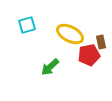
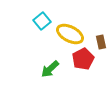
cyan square: moved 15 px right, 4 px up; rotated 24 degrees counterclockwise
red pentagon: moved 6 px left, 4 px down; rotated 15 degrees counterclockwise
green arrow: moved 2 px down
